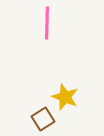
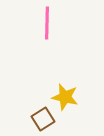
yellow star: rotated 8 degrees counterclockwise
